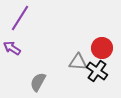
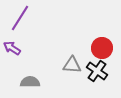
gray triangle: moved 6 px left, 3 px down
gray semicircle: moved 8 px left; rotated 60 degrees clockwise
